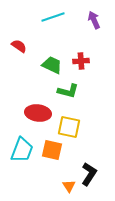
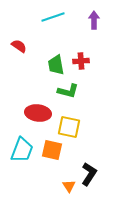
purple arrow: rotated 24 degrees clockwise
green trapezoid: moved 4 px right; rotated 125 degrees counterclockwise
